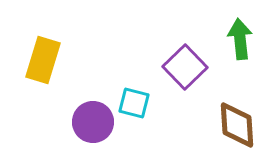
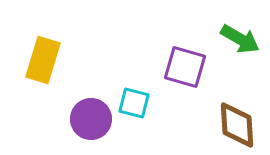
green arrow: rotated 126 degrees clockwise
purple square: rotated 30 degrees counterclockwise
purple circle: moved 2 px left, 3 px up
